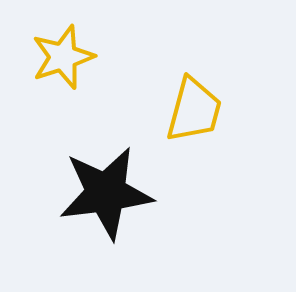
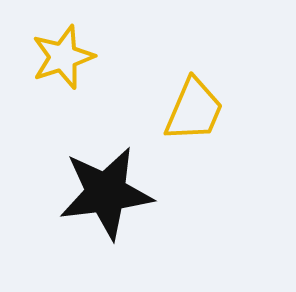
yellow trapezoid: rotated 8 degrees clockwise
